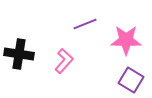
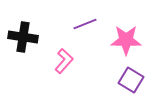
black cross: moved 4 px right, 17 px up
